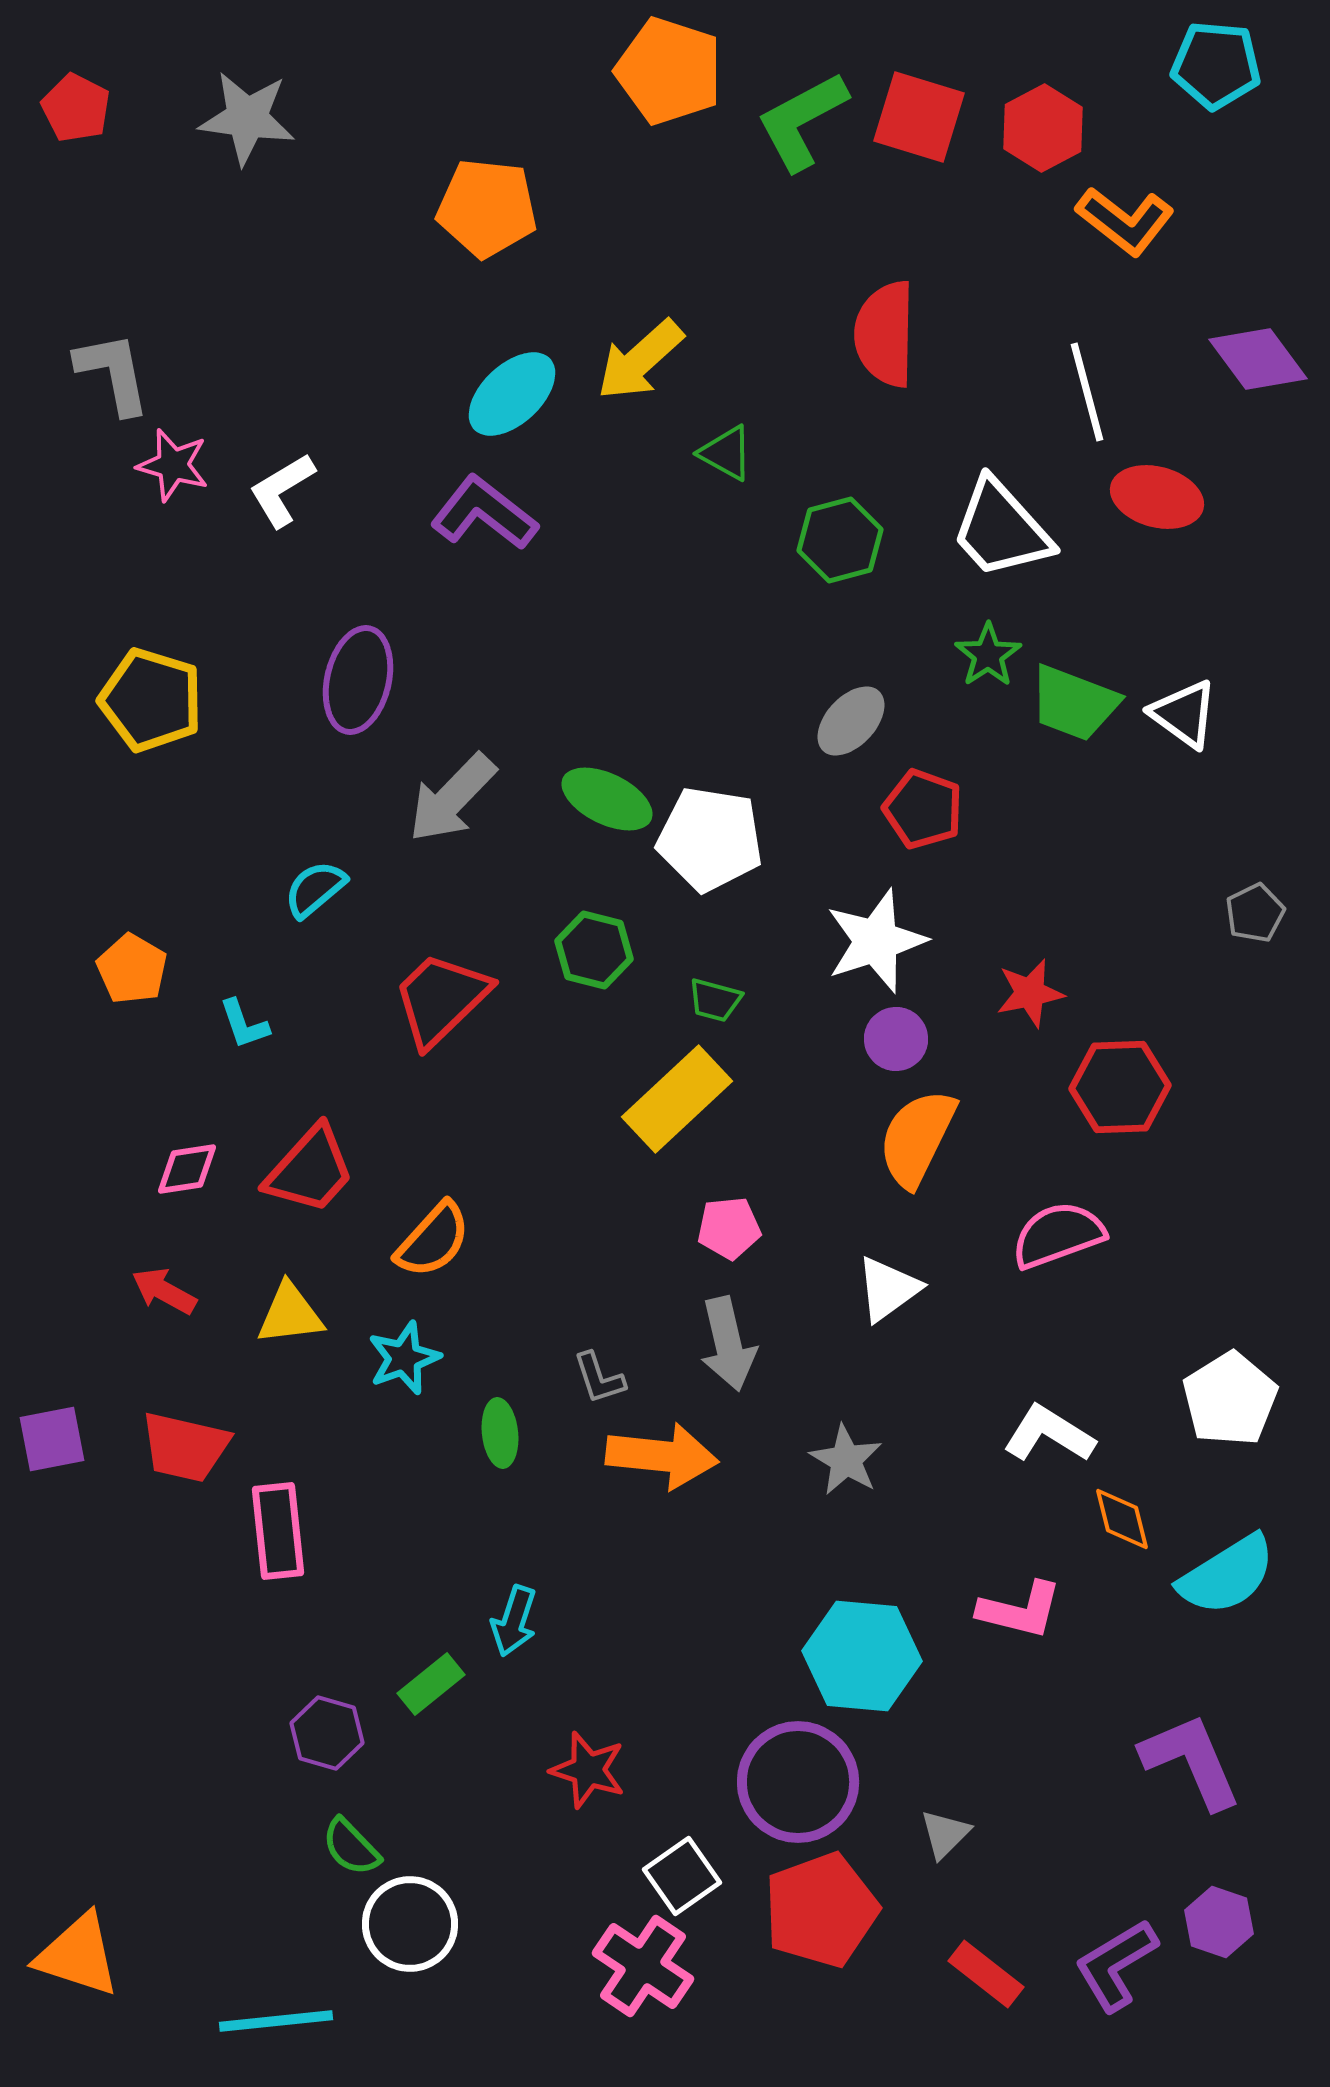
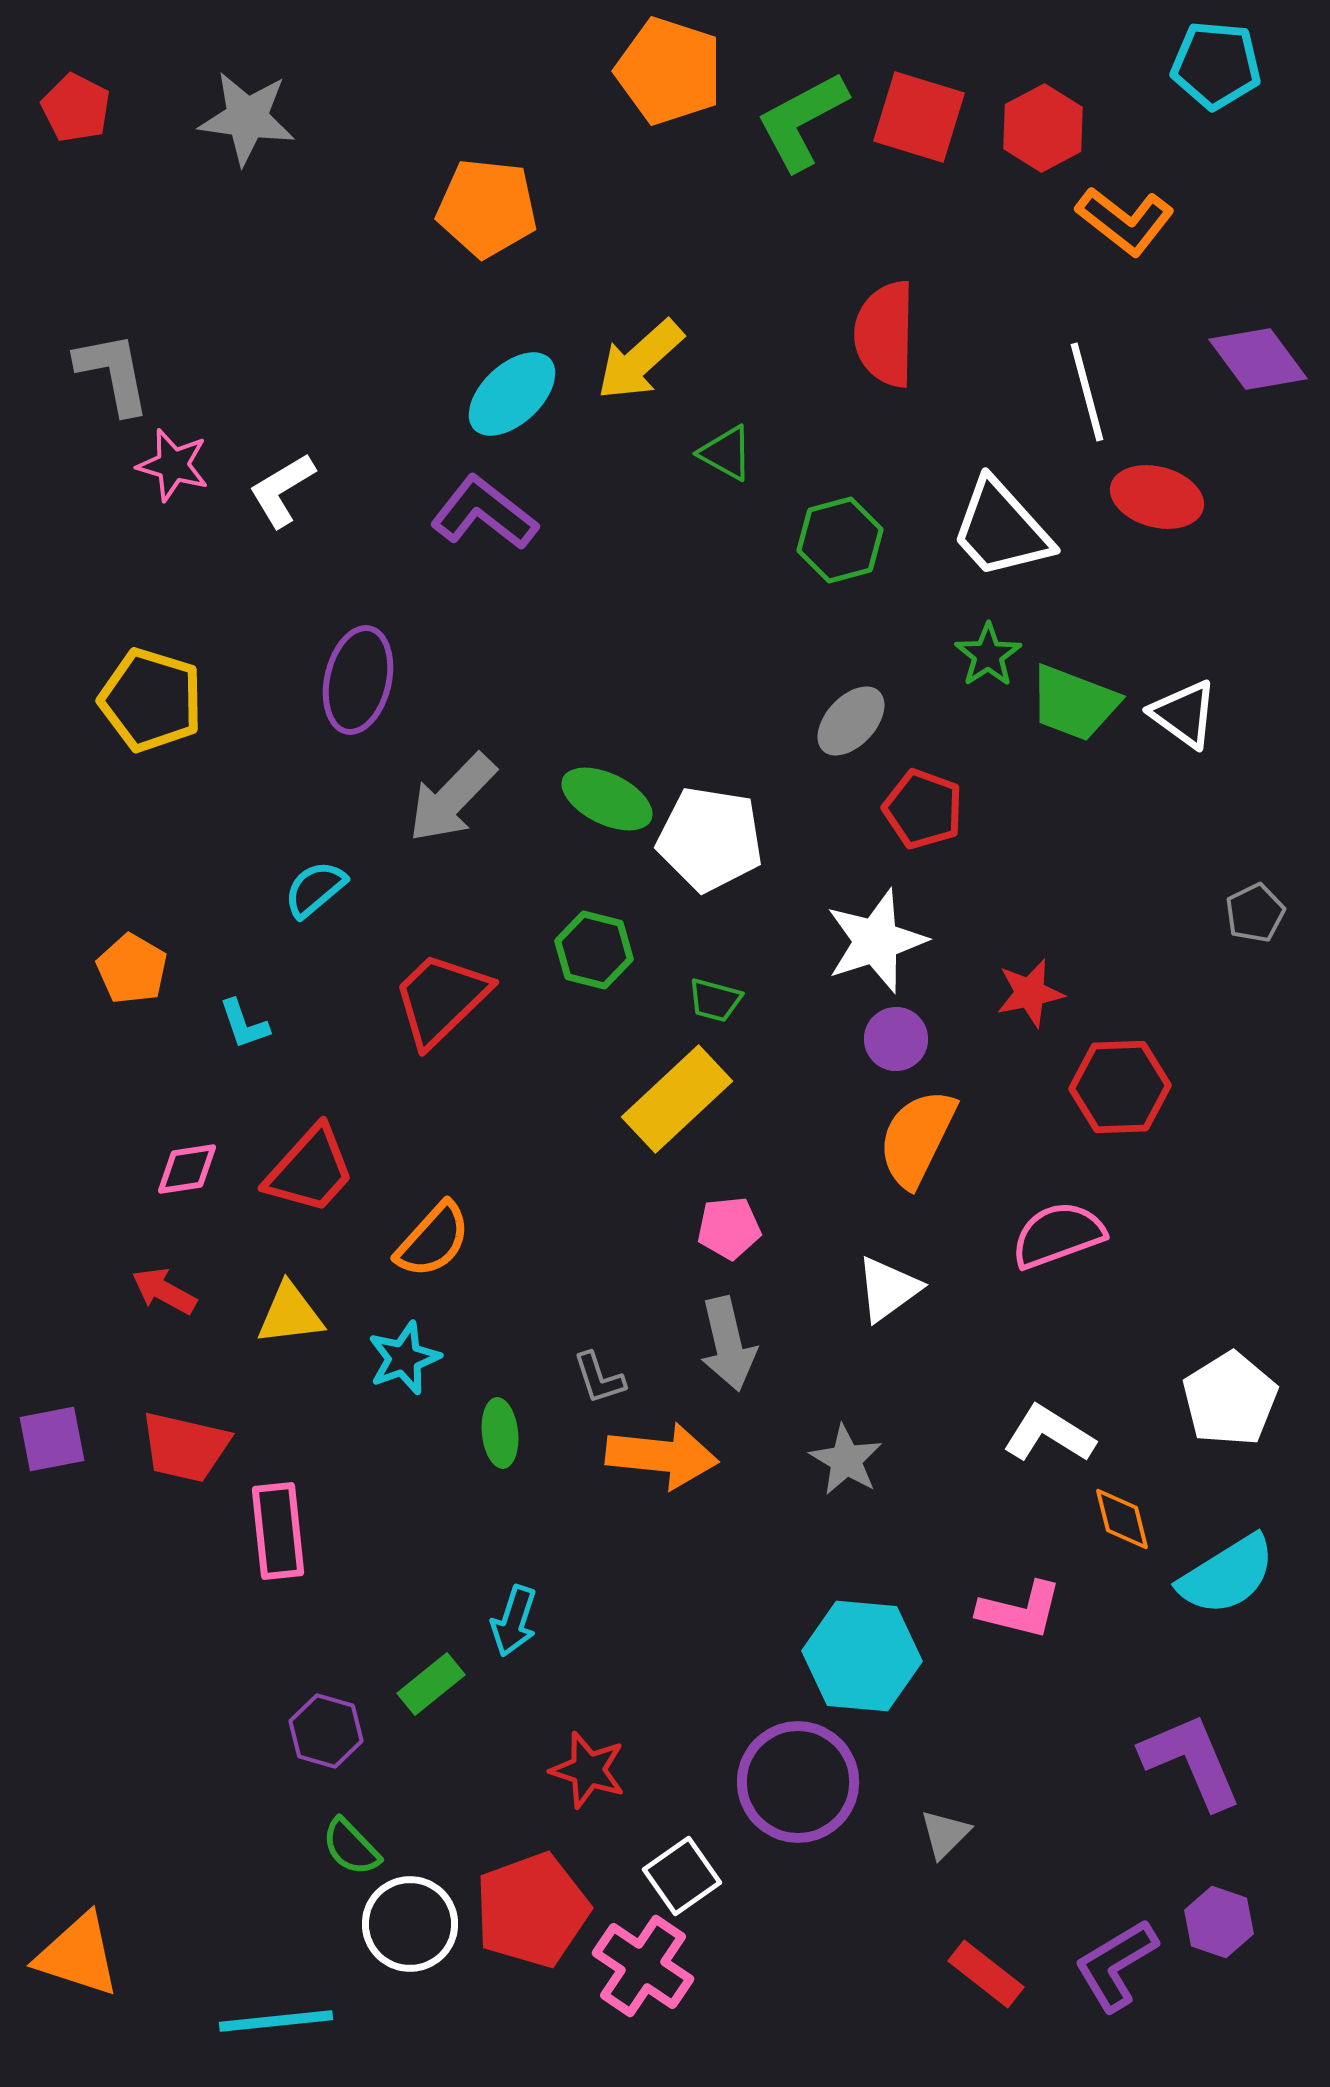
purple hexagon at (327, 1733): moved 1 px left, 2 px up
red pentagon at (821, 1910): moved 289 px left
